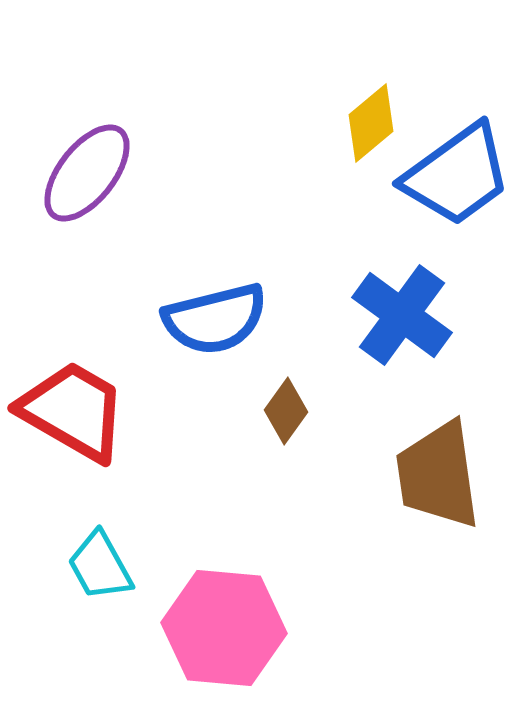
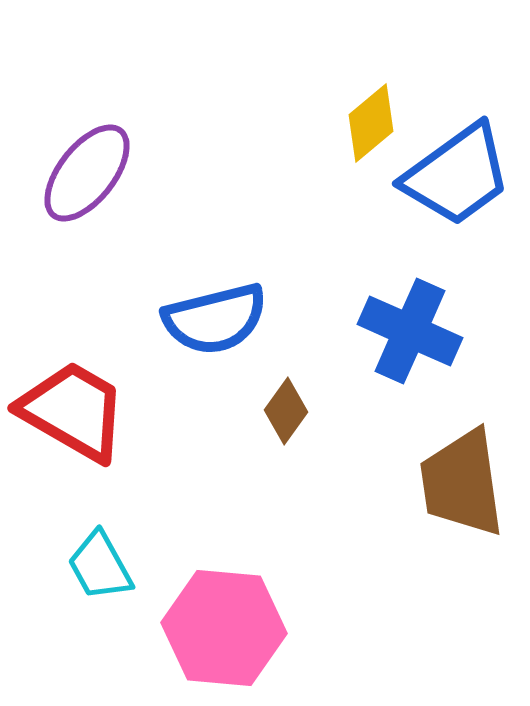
blue cross: moved 8 px right, 16 px down; rotated 12 degrees counterclockwise
brown trapezoid: moved 24 px right, 8 px down
